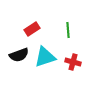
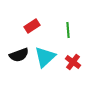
red rectangle: moved 3 px up
cyan triangle: rotated 25 degrees counterclockwise
red cross: rotated 21 degrees clockwise
